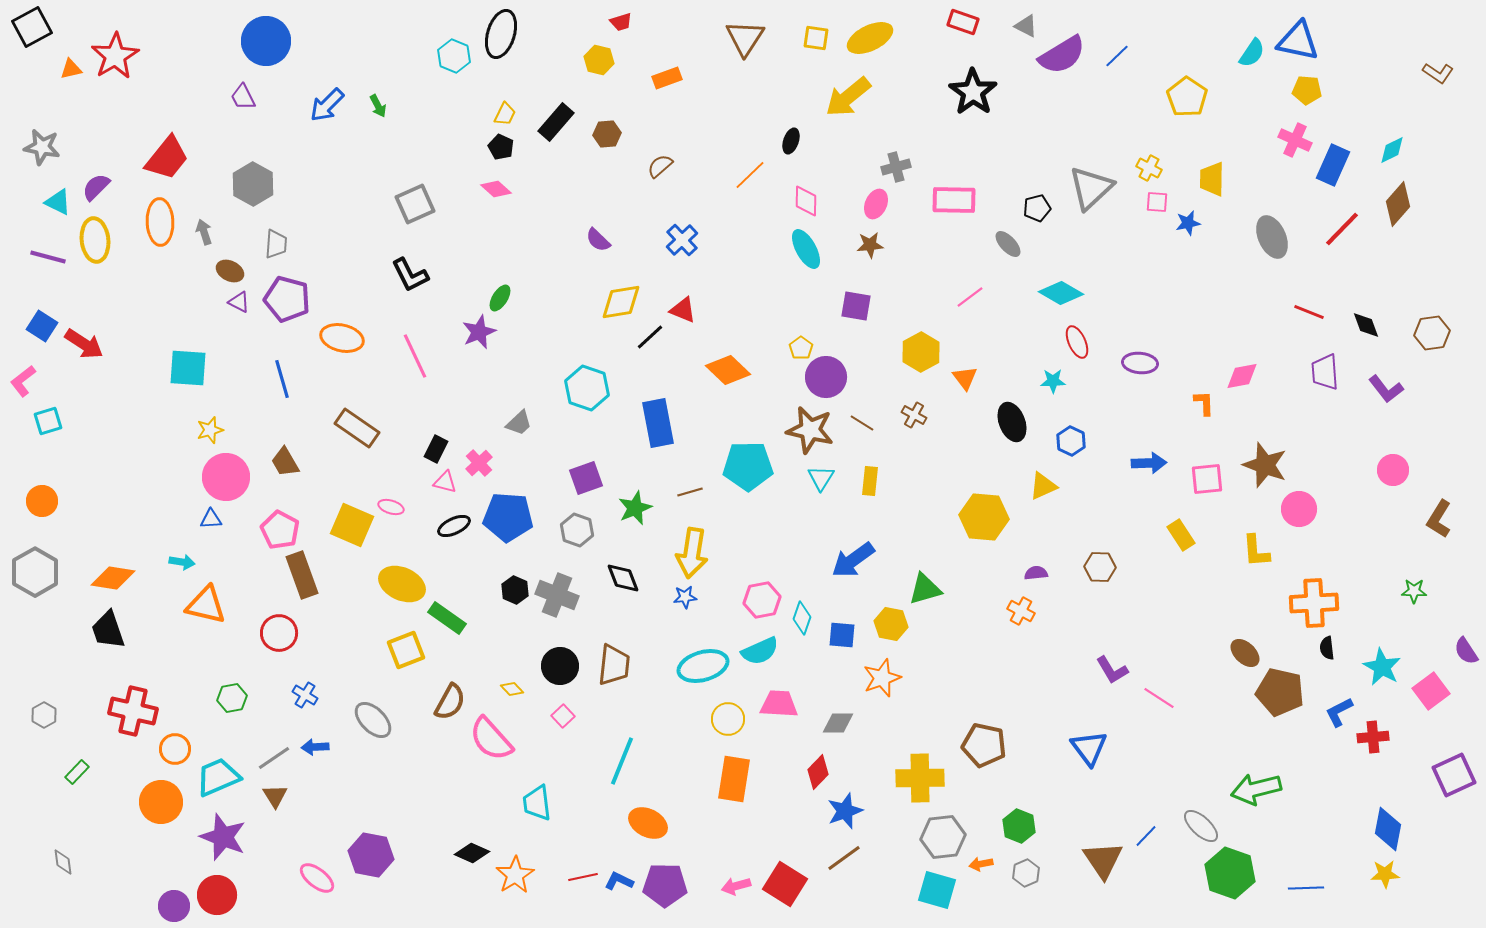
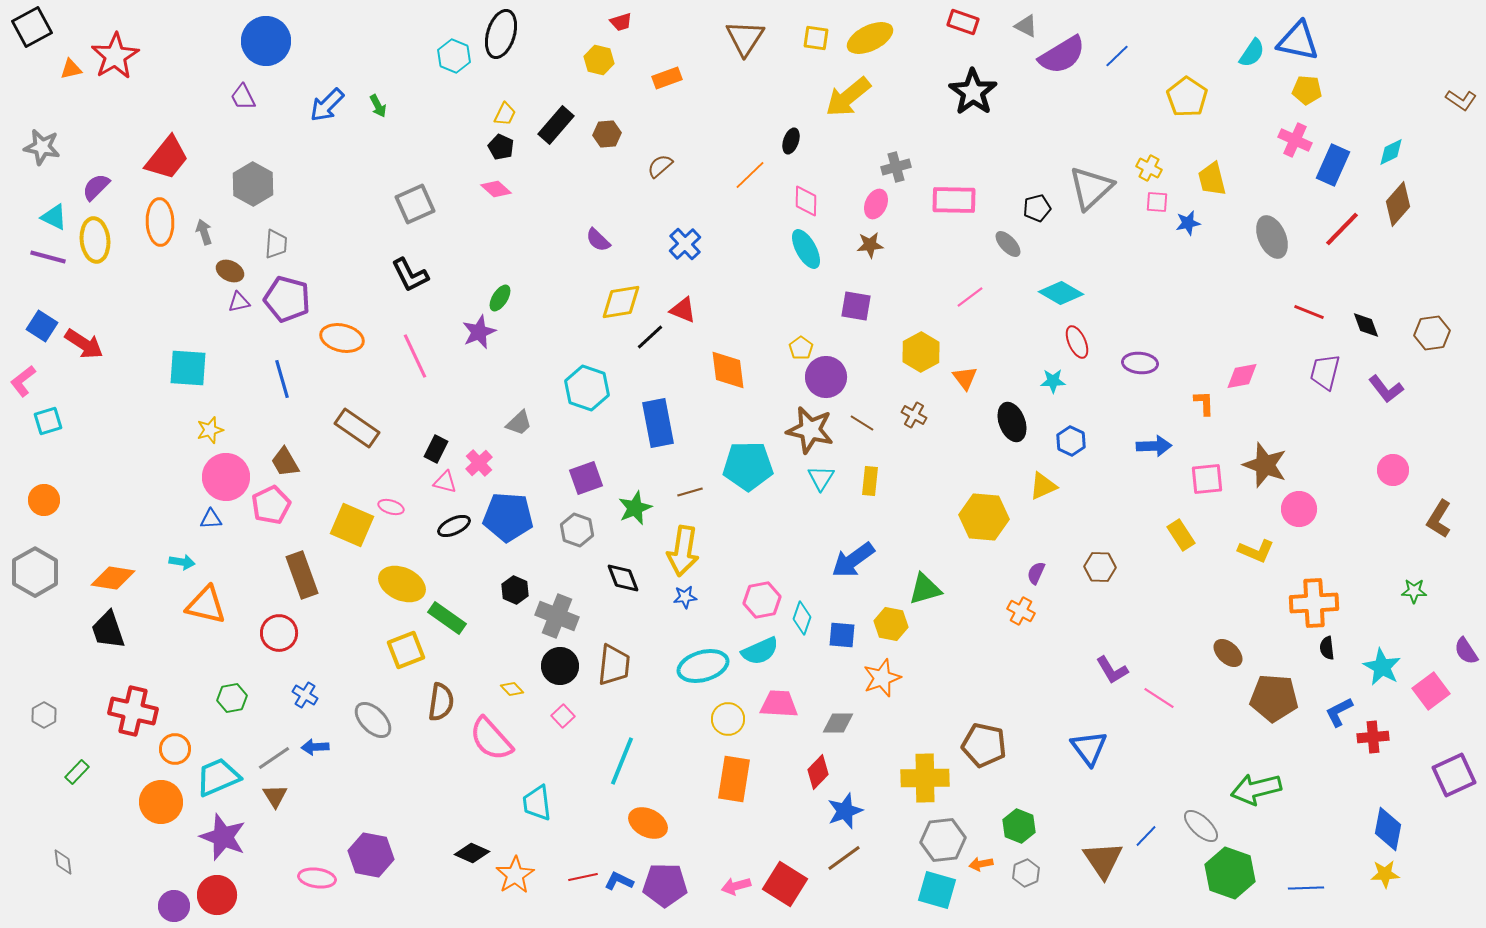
brown L-shape at (1438, 73): moved 23 px right, 27 px down
black rectangle at (556, 122): moved 3 px down
cyan diamond at (1392, 150): moved 1 px left, 2 px down
yellow trapezoid at (1212, 179): rotated 15 degrees counterclockwise
cyan triangle at (58, 202): moved 4 px left, 15 px down
blue cross at (682, 240): moved 3 px right, 4 px down
purple triangle at (239, 302): rotated 40 degrees counterclockwise
orange diamond at (728, 370): rotated 39 degrees clockwise
purple trapezoid at (1325, 372): rotated 18 degrees clockwise
blue arrow at (1149, 463): moved 5 px right, 17 px up
orange circle at (42, 501): moved 2 px right, 1 px up
pink pentagon at (280, 530): moved 9 px left, 25 px up; rotated 18 degrees clockwise
yellow L-shape at (1256, 551): rotated 63 degrees counterclockwise
yellow arrow at (692, 553): moved 9 px left, 2 px up
purple semicircle at (1036, 573): rotated 60 degrees counterclockwise
gray cross at (557, 595): moved 21 px down
brown ellipse at (1245, 653): moved 17 px left
brown pentagon at (1280, 692): moved 6 px left, 6 px down; rotated 9 degrees counterclockwise
brown semicircle at (450, 702): moved 9 px left; rotated 21 degrees counterclockwise
yellow cross at (920, 778): moved 5 px right
gray hexagon at (943, 837): moved 3 px down
pink ellipse at (317, 878): rotated 30 degrees counterclockwise
